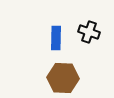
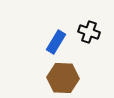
blue rectangle: moved 4 px down; rotated 30 degrees clockwise
